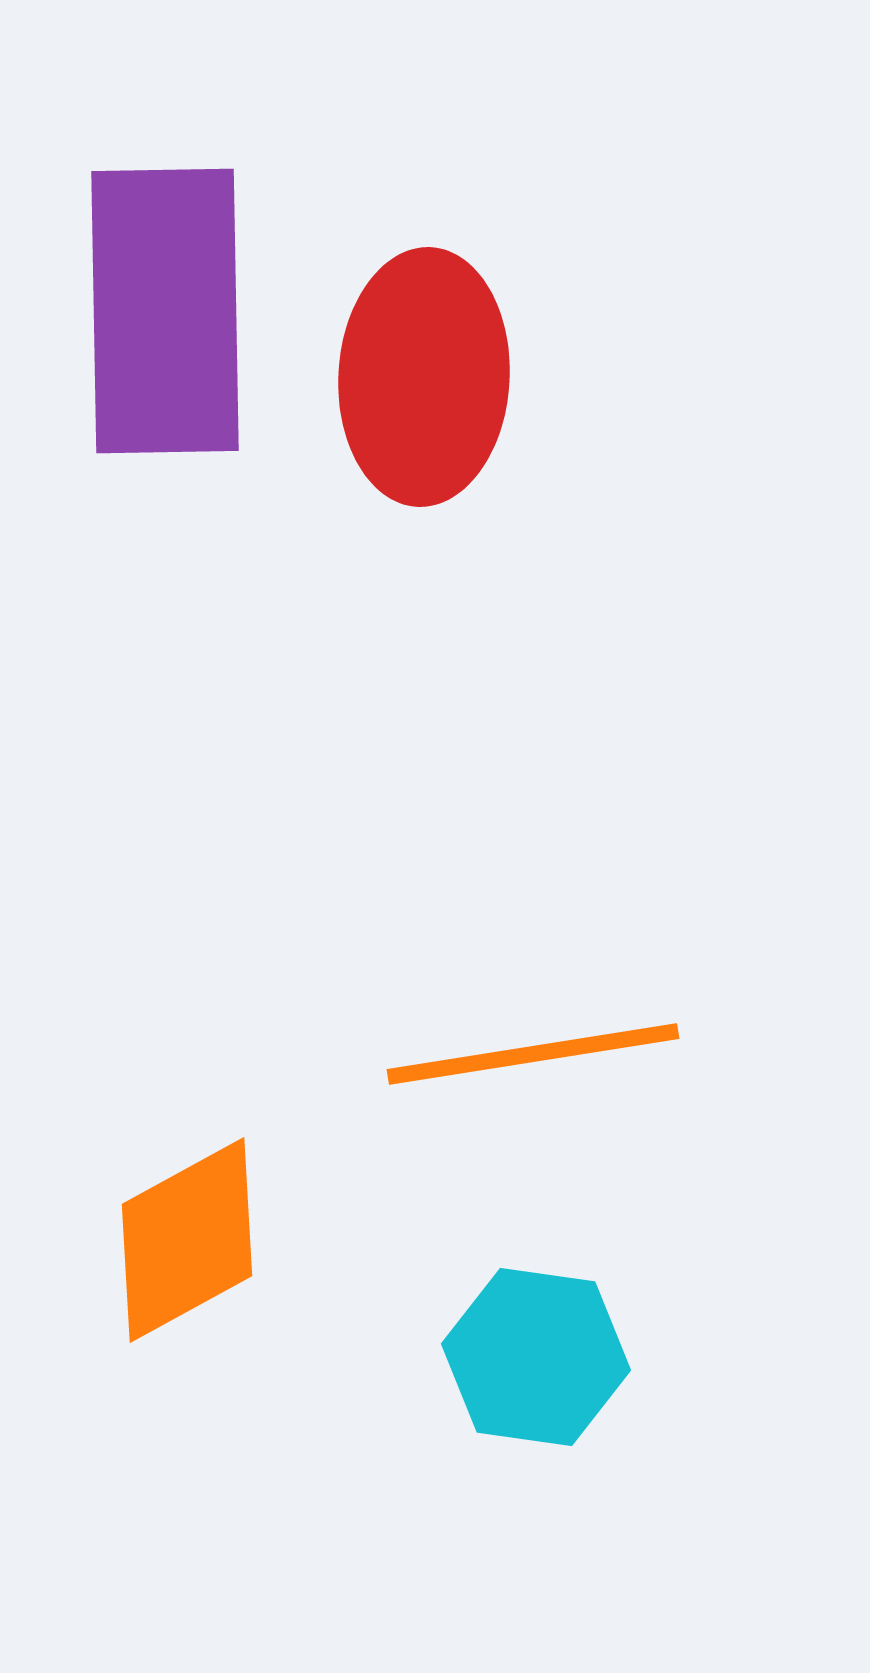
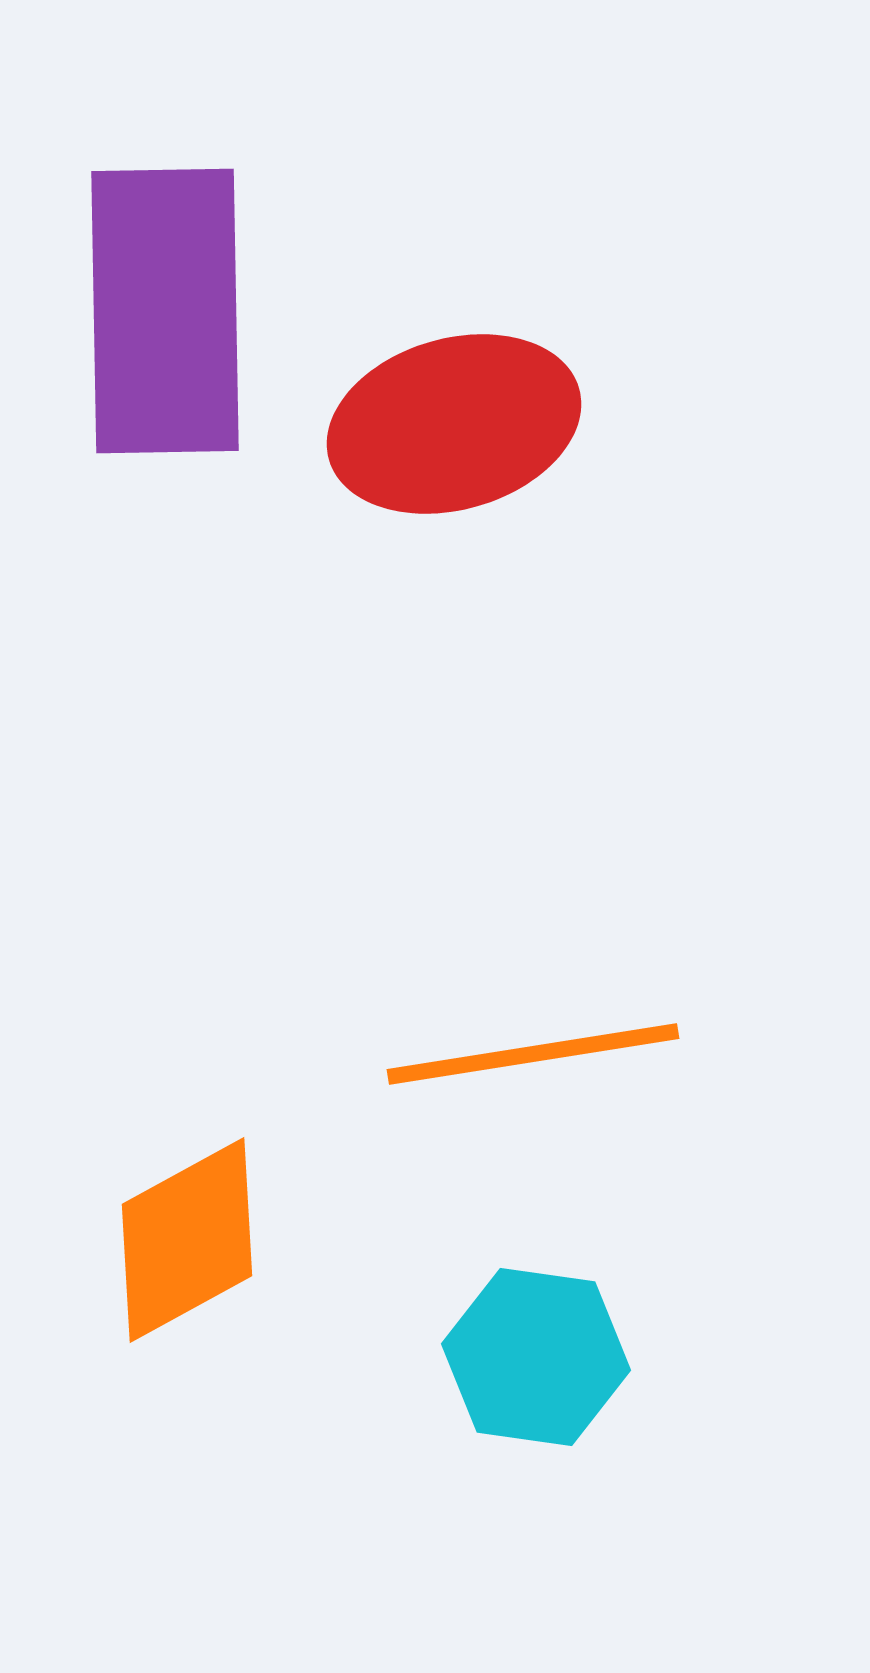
red ellipse: moved 30 px right, 47 px down; rotated 71 degrees clockwise
